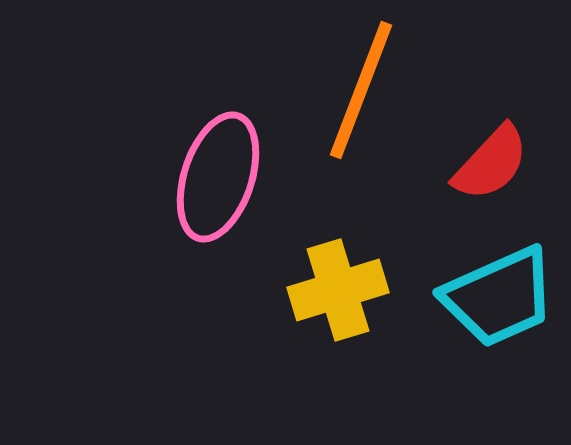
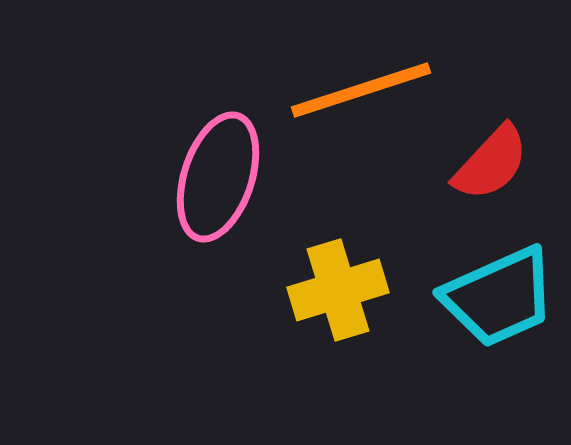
orange line: rotated 51 degrees clockwise
